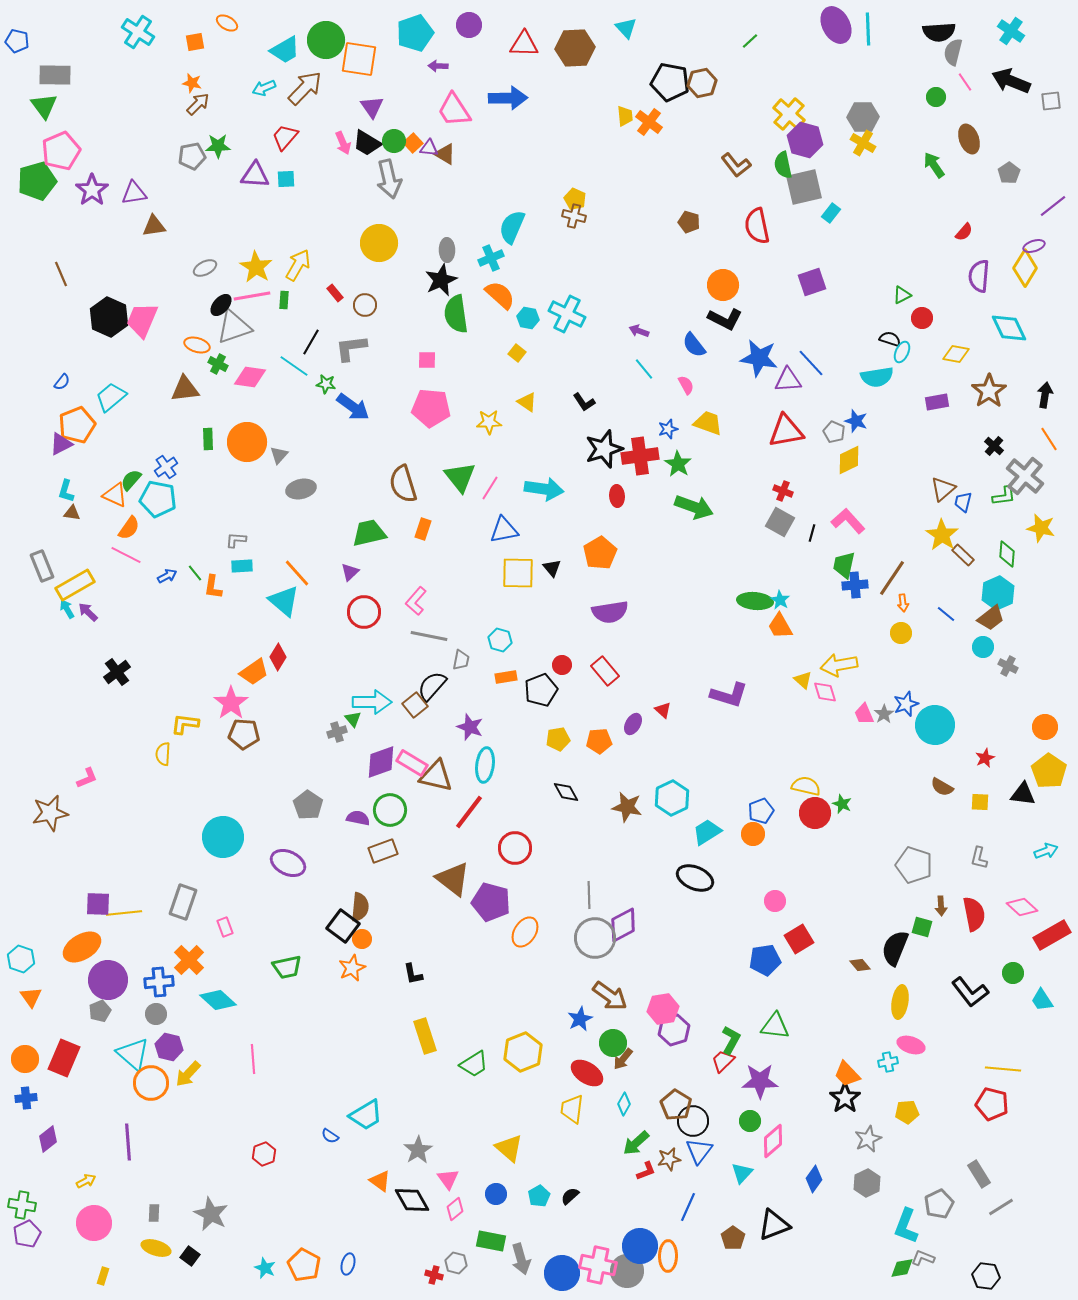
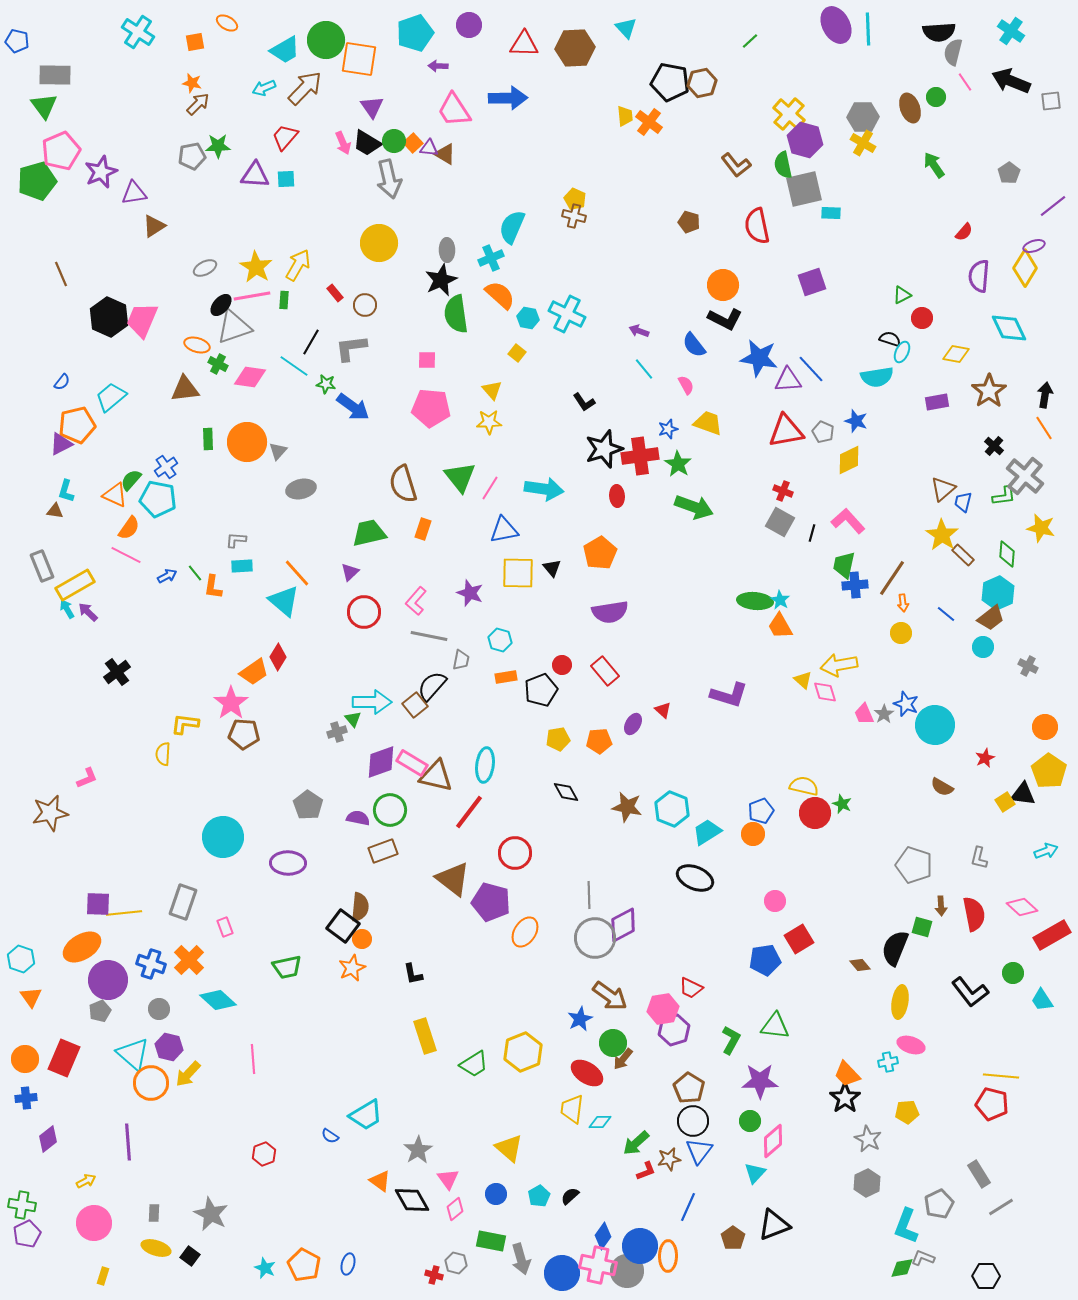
brown ellipse at (969, 139): moved 59 px left, 31 px up
gray square at (804, 187): moved 2 px down
purple star at (92, 190): moved 9 px right, 18 px up; rotated 12 degrees clockwise
cyan rectangle at (831, 213): rotated 54 degrees clockwise
brown triangle at (154, 226): rotated 25 degrees counterclockwise
blue line at (811, 363): moved 6 px down
yellow triangle at (527, 402): moved 35 px left, 12 px up; rotated 15 degrees clockwise
orange pentagon at (77, 425): rotated 9 degrees clockwise
gray pentagon at (834, 432): moved 11 px left
orange line at (1049, 439): moved 5 px left, 11 px up
gray triangle at (279, 455): moved 1 px left, 4 px up
brown triangle at (72, 513): moved 17 px left, 2 px up
gray cross at (1008, 666): moved 20 px right
blue star at (906, 704): rotated 30 degrees counterclockwise
purple star at (470, 727): moved 134 px up
yellow semicircle at (806, 786): moved 2 px left
cyan hexagon at (672, 798): moved 11 px down; rotated 12 degrees counterclockwise
yellow square at (980, 802): moved 25 px right; rotated 36 degrees counterclockwise
red circle at (515, 848): moved 5 px down
purple ellipse at (288, 863): rotated 24 degrees counterclockwise
blue cross at (159, 982): moved 8 px left, 18 px up; rotated 24 degrees clockwise
gray circle at (156, 1014): moved 3 px right, 5 px up
red trapezoid at (723, 1061): moved 32 px left, 73 px up; rotated 110 degrees counterclockwise
yellow line at (1003, 1069): moved 2 px left, 7 px down
cyan diamond at (624, 1104): moved 24 px left, 18 px down; rotated 60 degrees clockwise
brown pentagon at (676, 1105): moved 13 px right, 17 px up
gray star at (868, 1139): rotated 20 degrees counterclockwise
cyan triangle at (742, 1173): moved 13 px right
blue diamond at (814, 1179): moved 211 px left, 57 px down
black hexagon at (986, 1276): rotated 8 degrees counterclockwise
